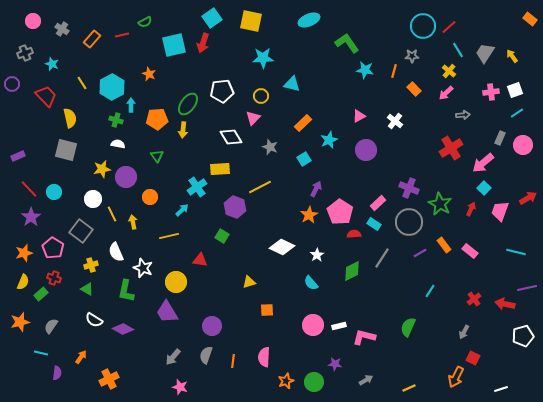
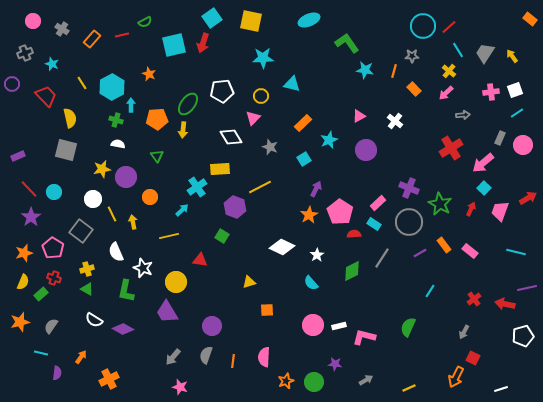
yellow cross at (91, 265): moved 4 px left, 4 px down
